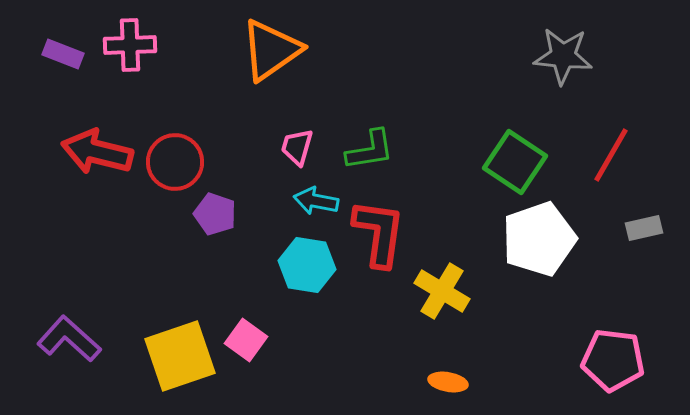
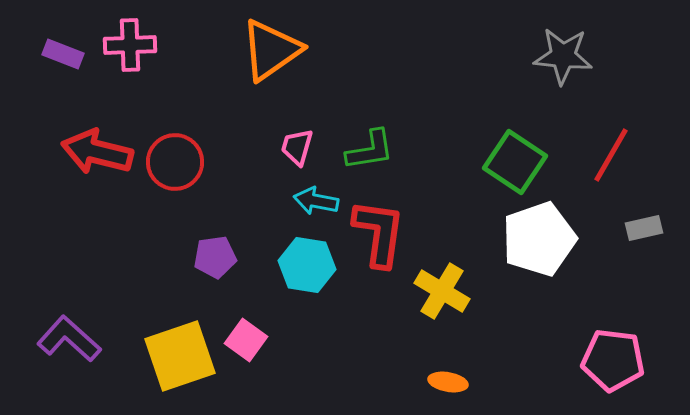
purple pentagon: moved 43 px down; rotated 27 degrees counterclockwise
